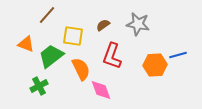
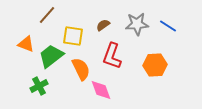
gray star: moved 1 px left; rotated 15 degrees counterclockwise
blue line: moved 10 px left, 29 px up; rotated 48 degrees clockwise
